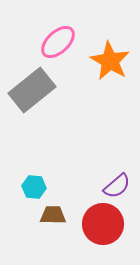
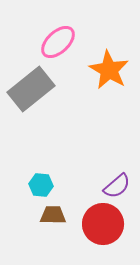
orange star: moved 1 px left, 9 px down
gray rectangle: moved 1 px left, 1 px up
cyan hexagon: moved 7 px right, 2 px up
